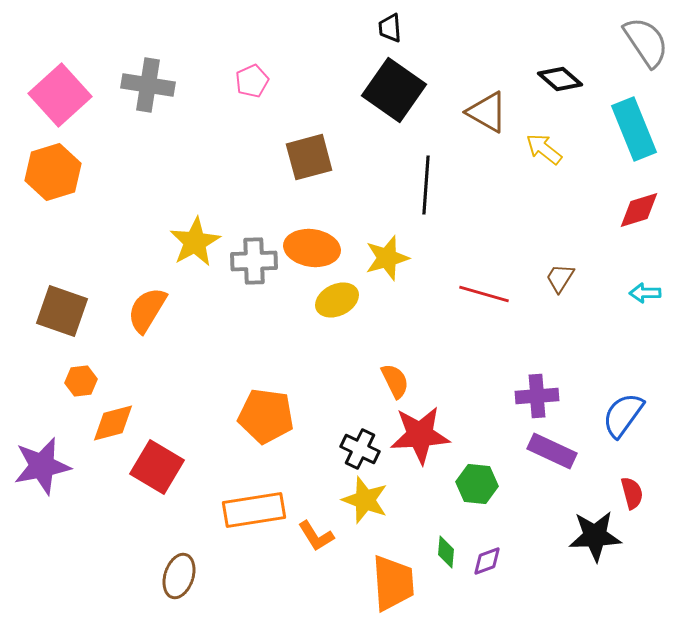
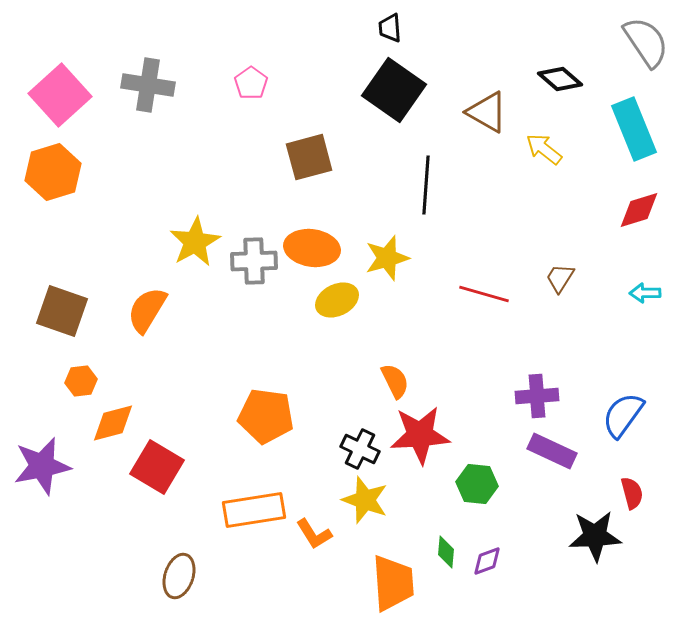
pink pentagon at (252, 81): moved 1 px left, 2 px down; rotated 12 degrees counterclockwise
orange L-shape at (316, 536): moved 2 px left, 2 px up
